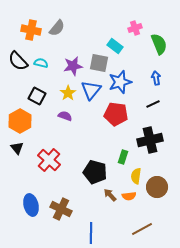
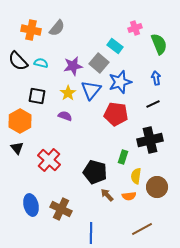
gray square: rotated 30 degrees clockwise
black square: rotated 18 degrees counterclockwise
brown arrow: moved 3 px left
